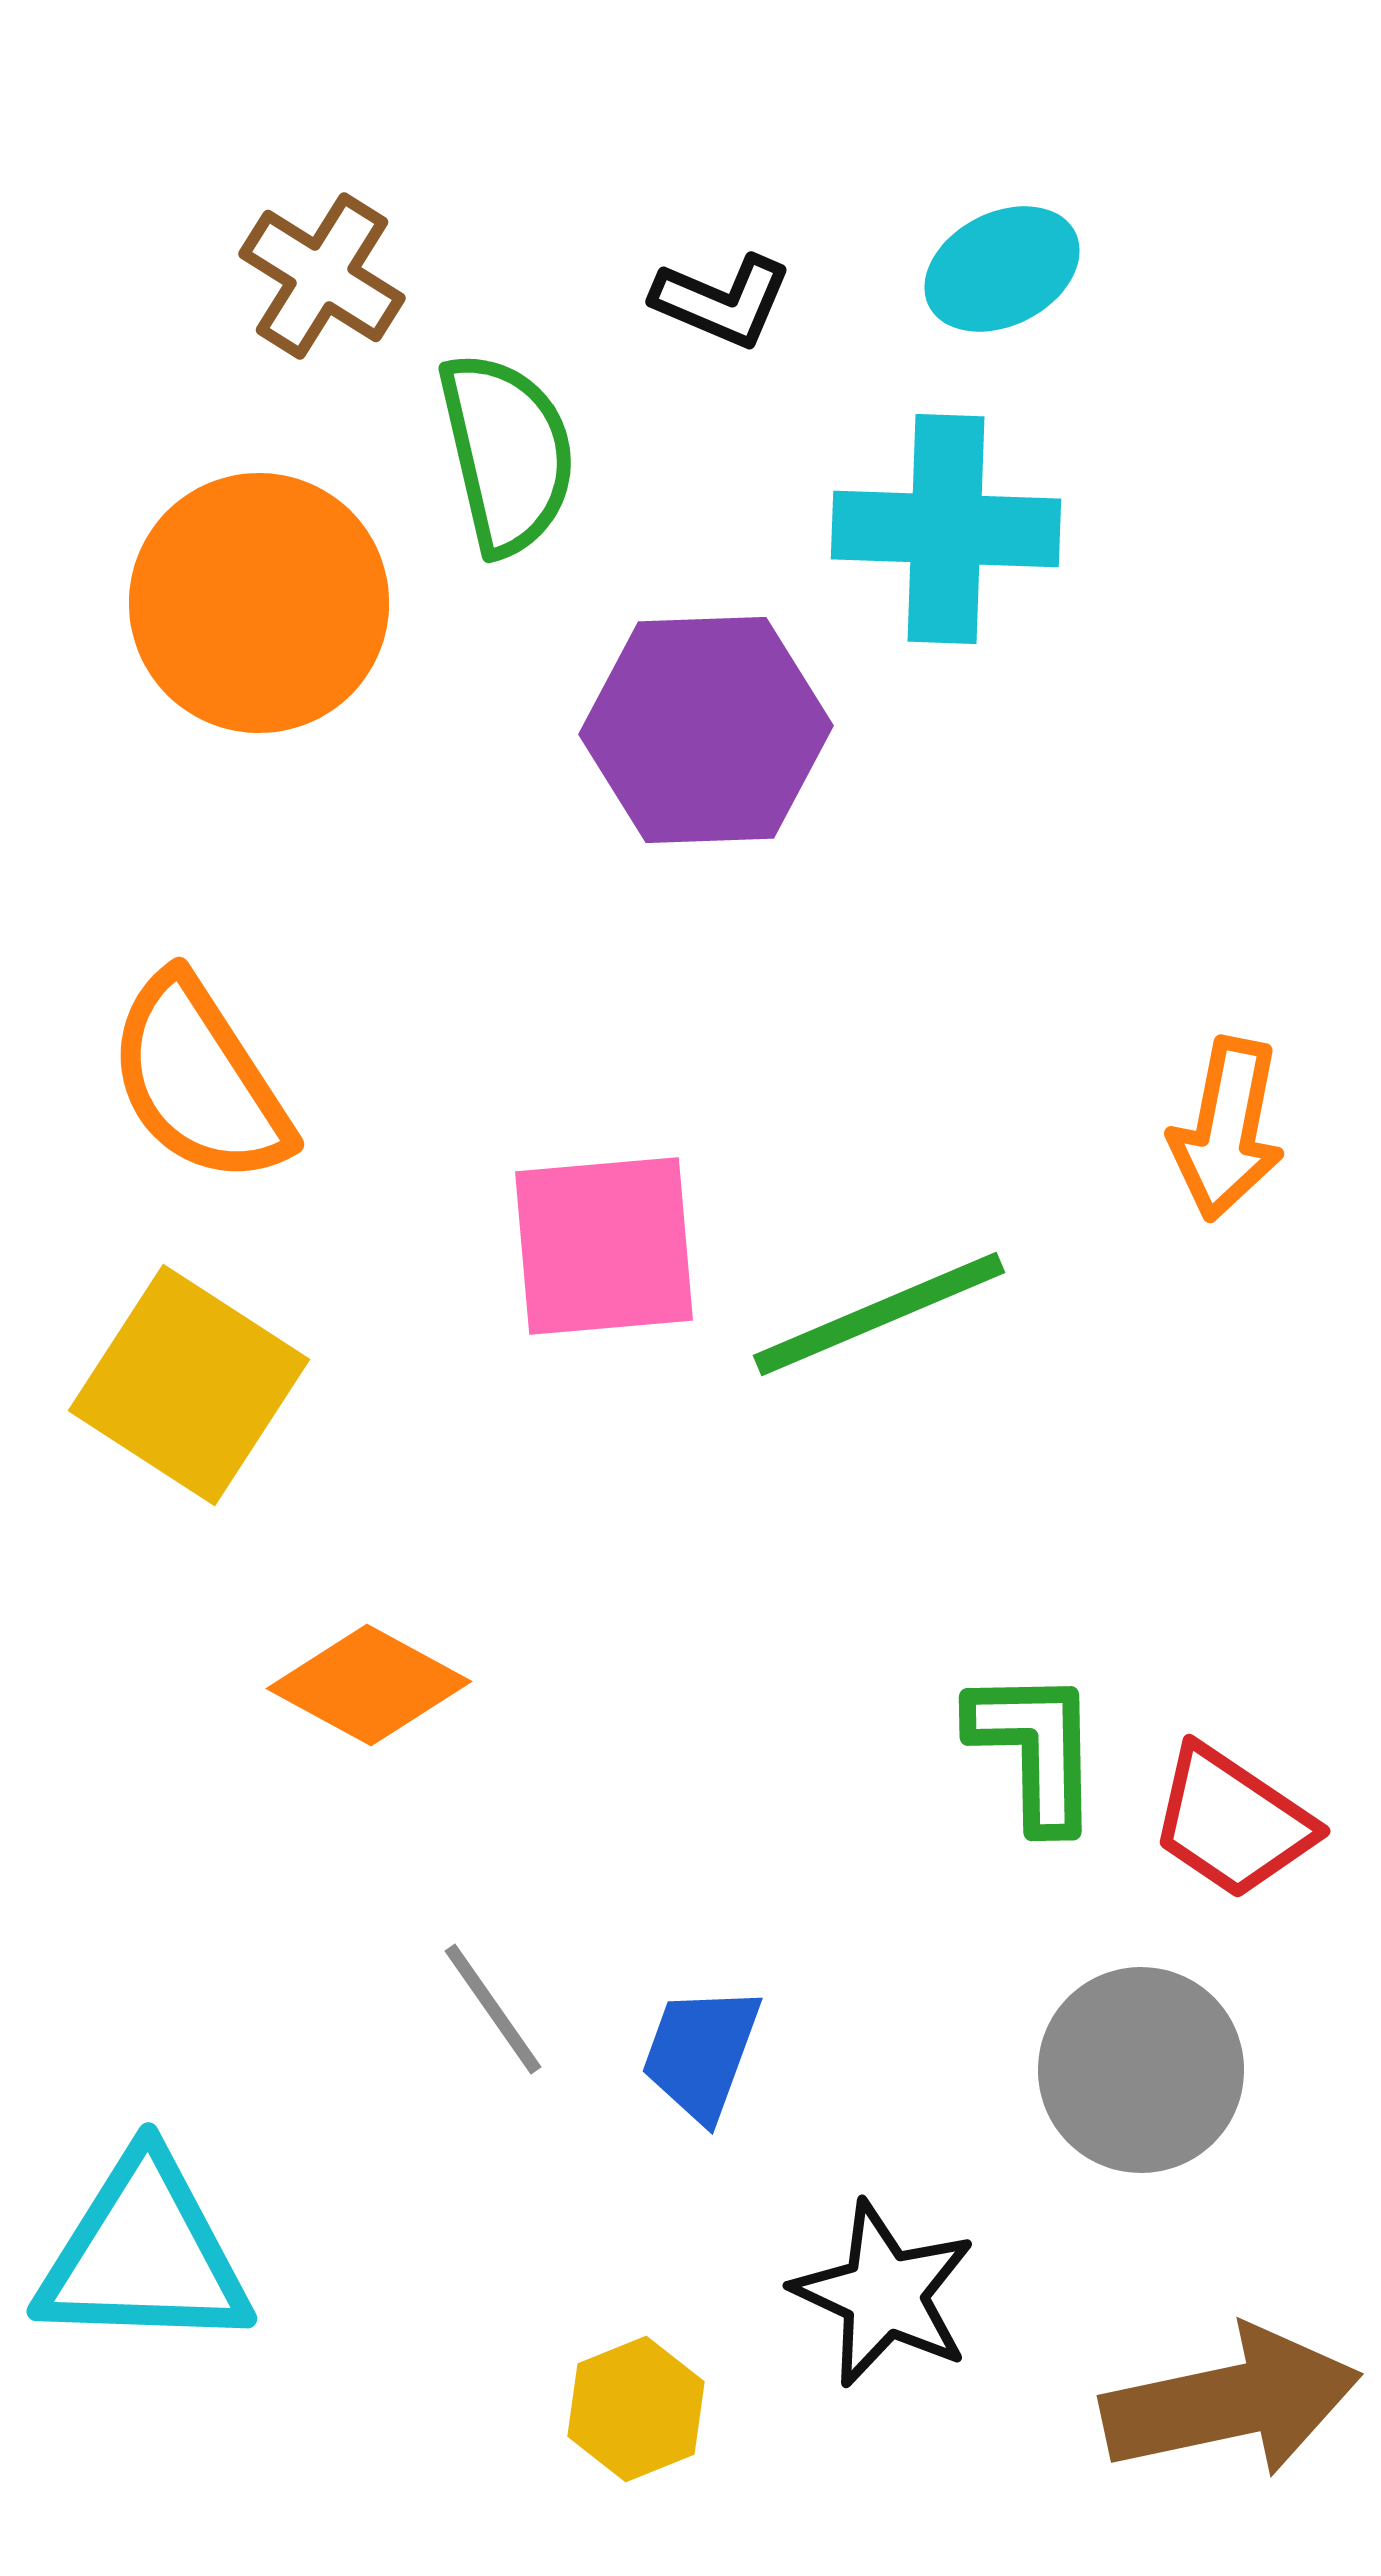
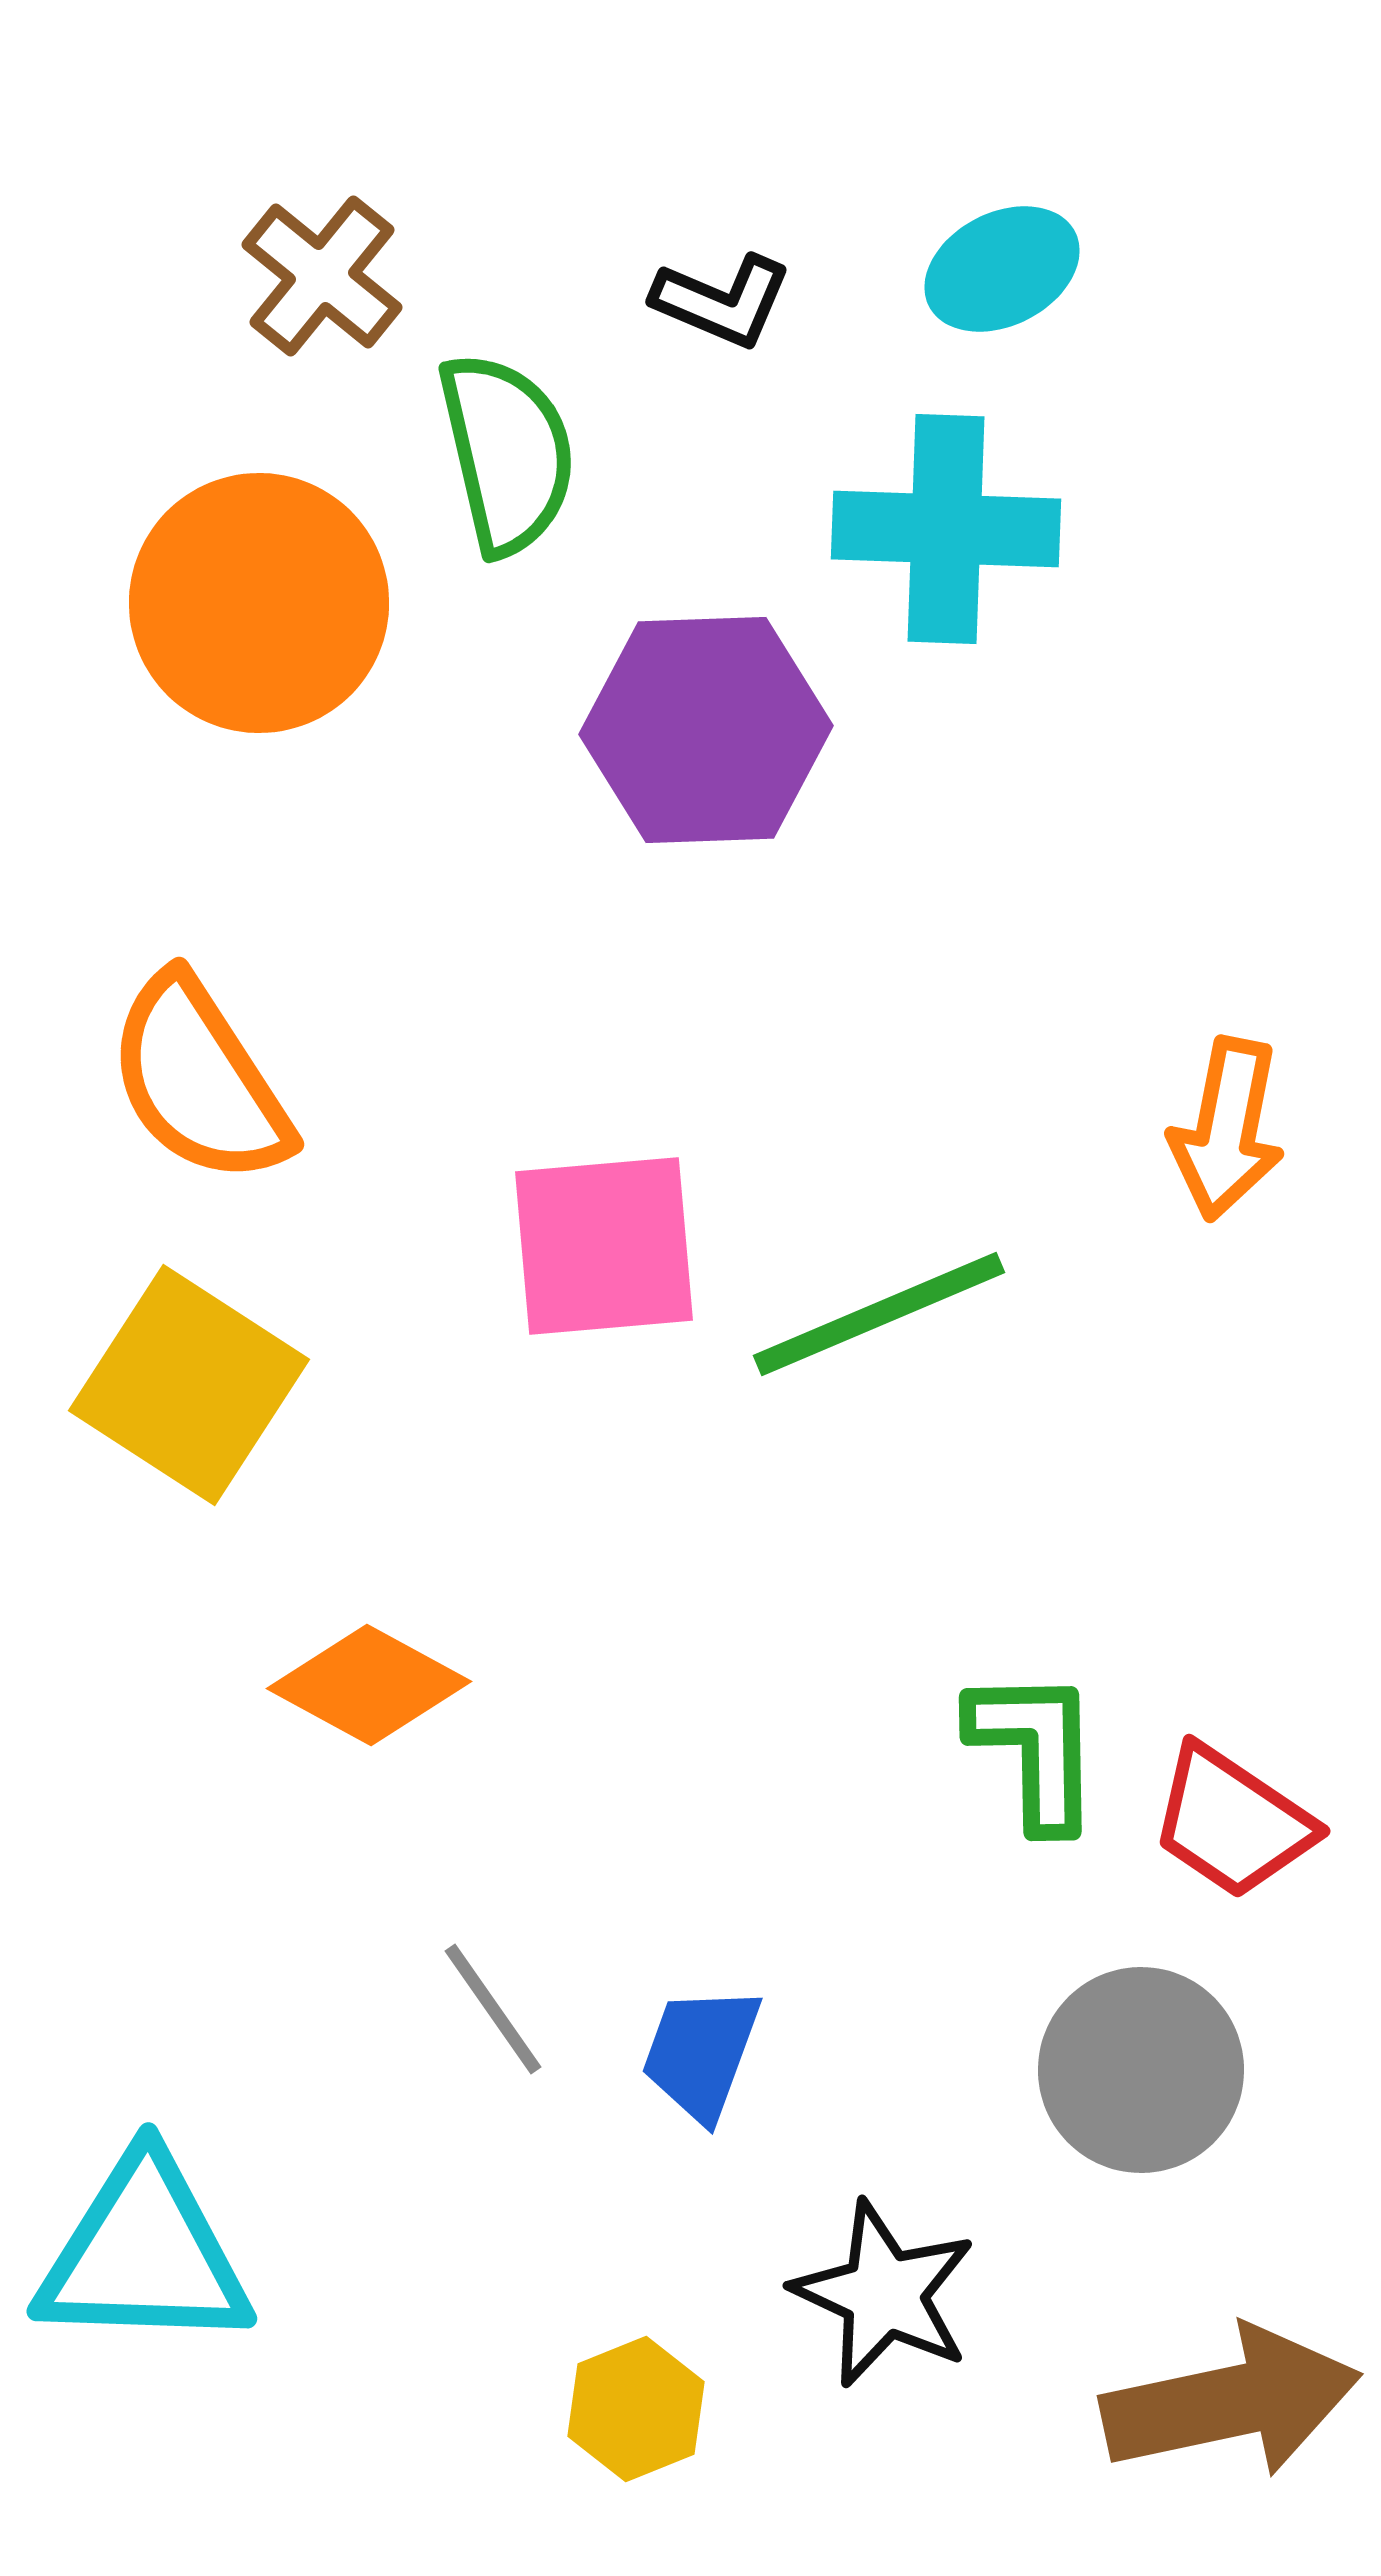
brown cross: rotated 7 degrees clockwise
